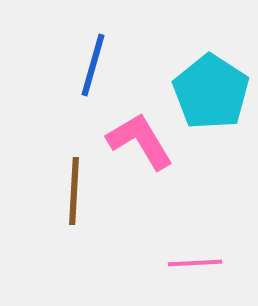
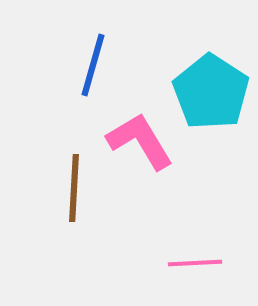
brown line: moved 3 px up
